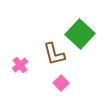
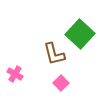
pink cross: moved 5 px left, 9 px down; rotated 21 degrees counterclockwise
